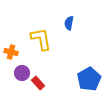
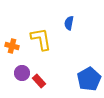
orange cross: moved 1 px right, 6 px up
red rectangle: moved 1 px right, 2 px up
